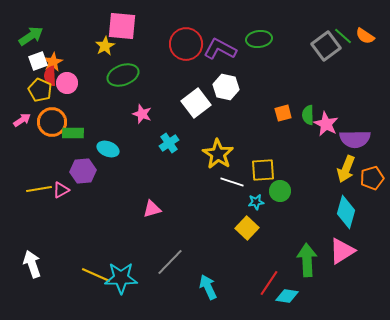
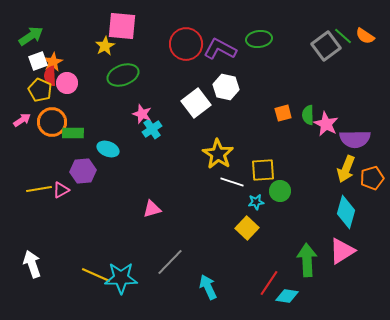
cyan cross at (169, 143): moved 17 px left, 14 px up
